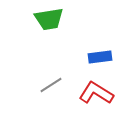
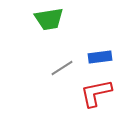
gray line: moved 11 px right, 17 px up
red L-shape: rotated 44 degrees counterclockwise
